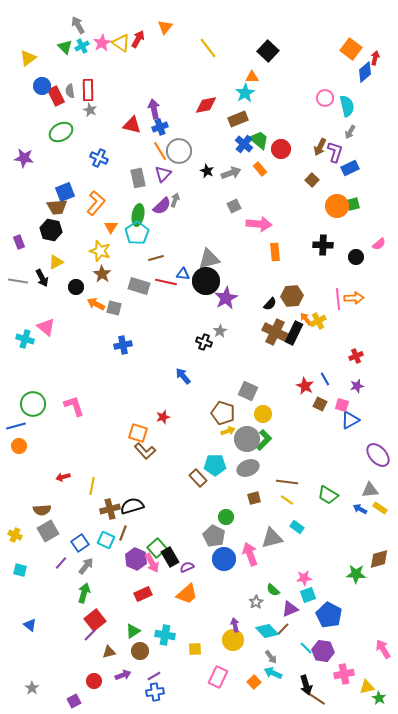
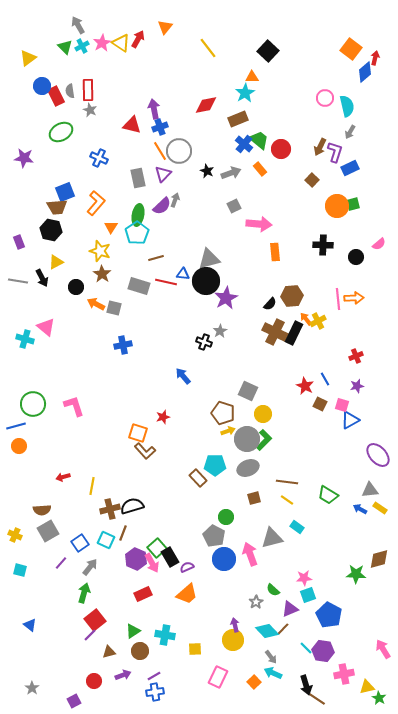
gray arrow at (86, 566): moved 4 px right, 1 px down
